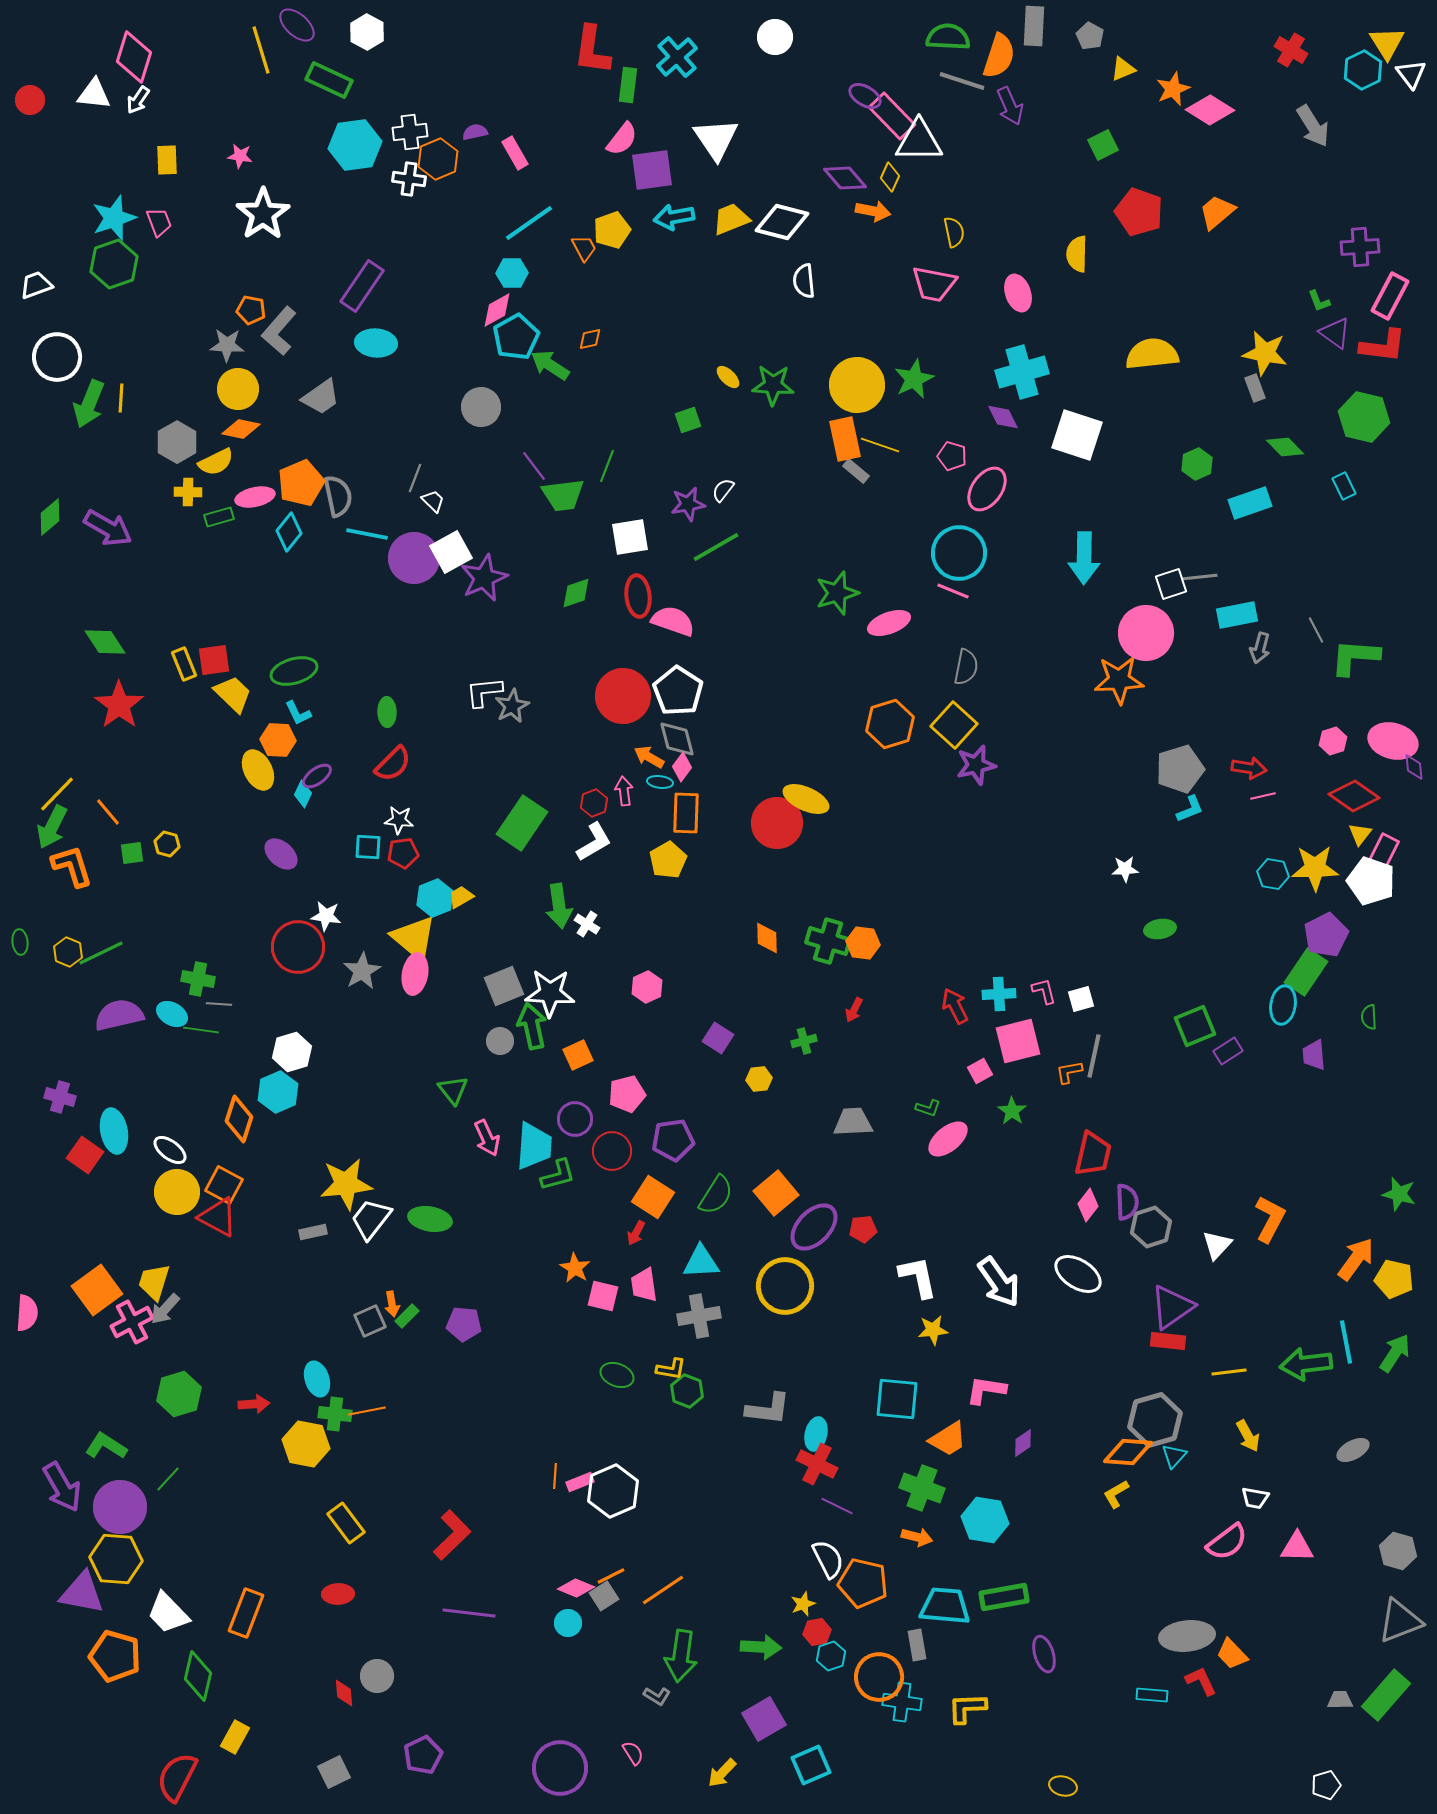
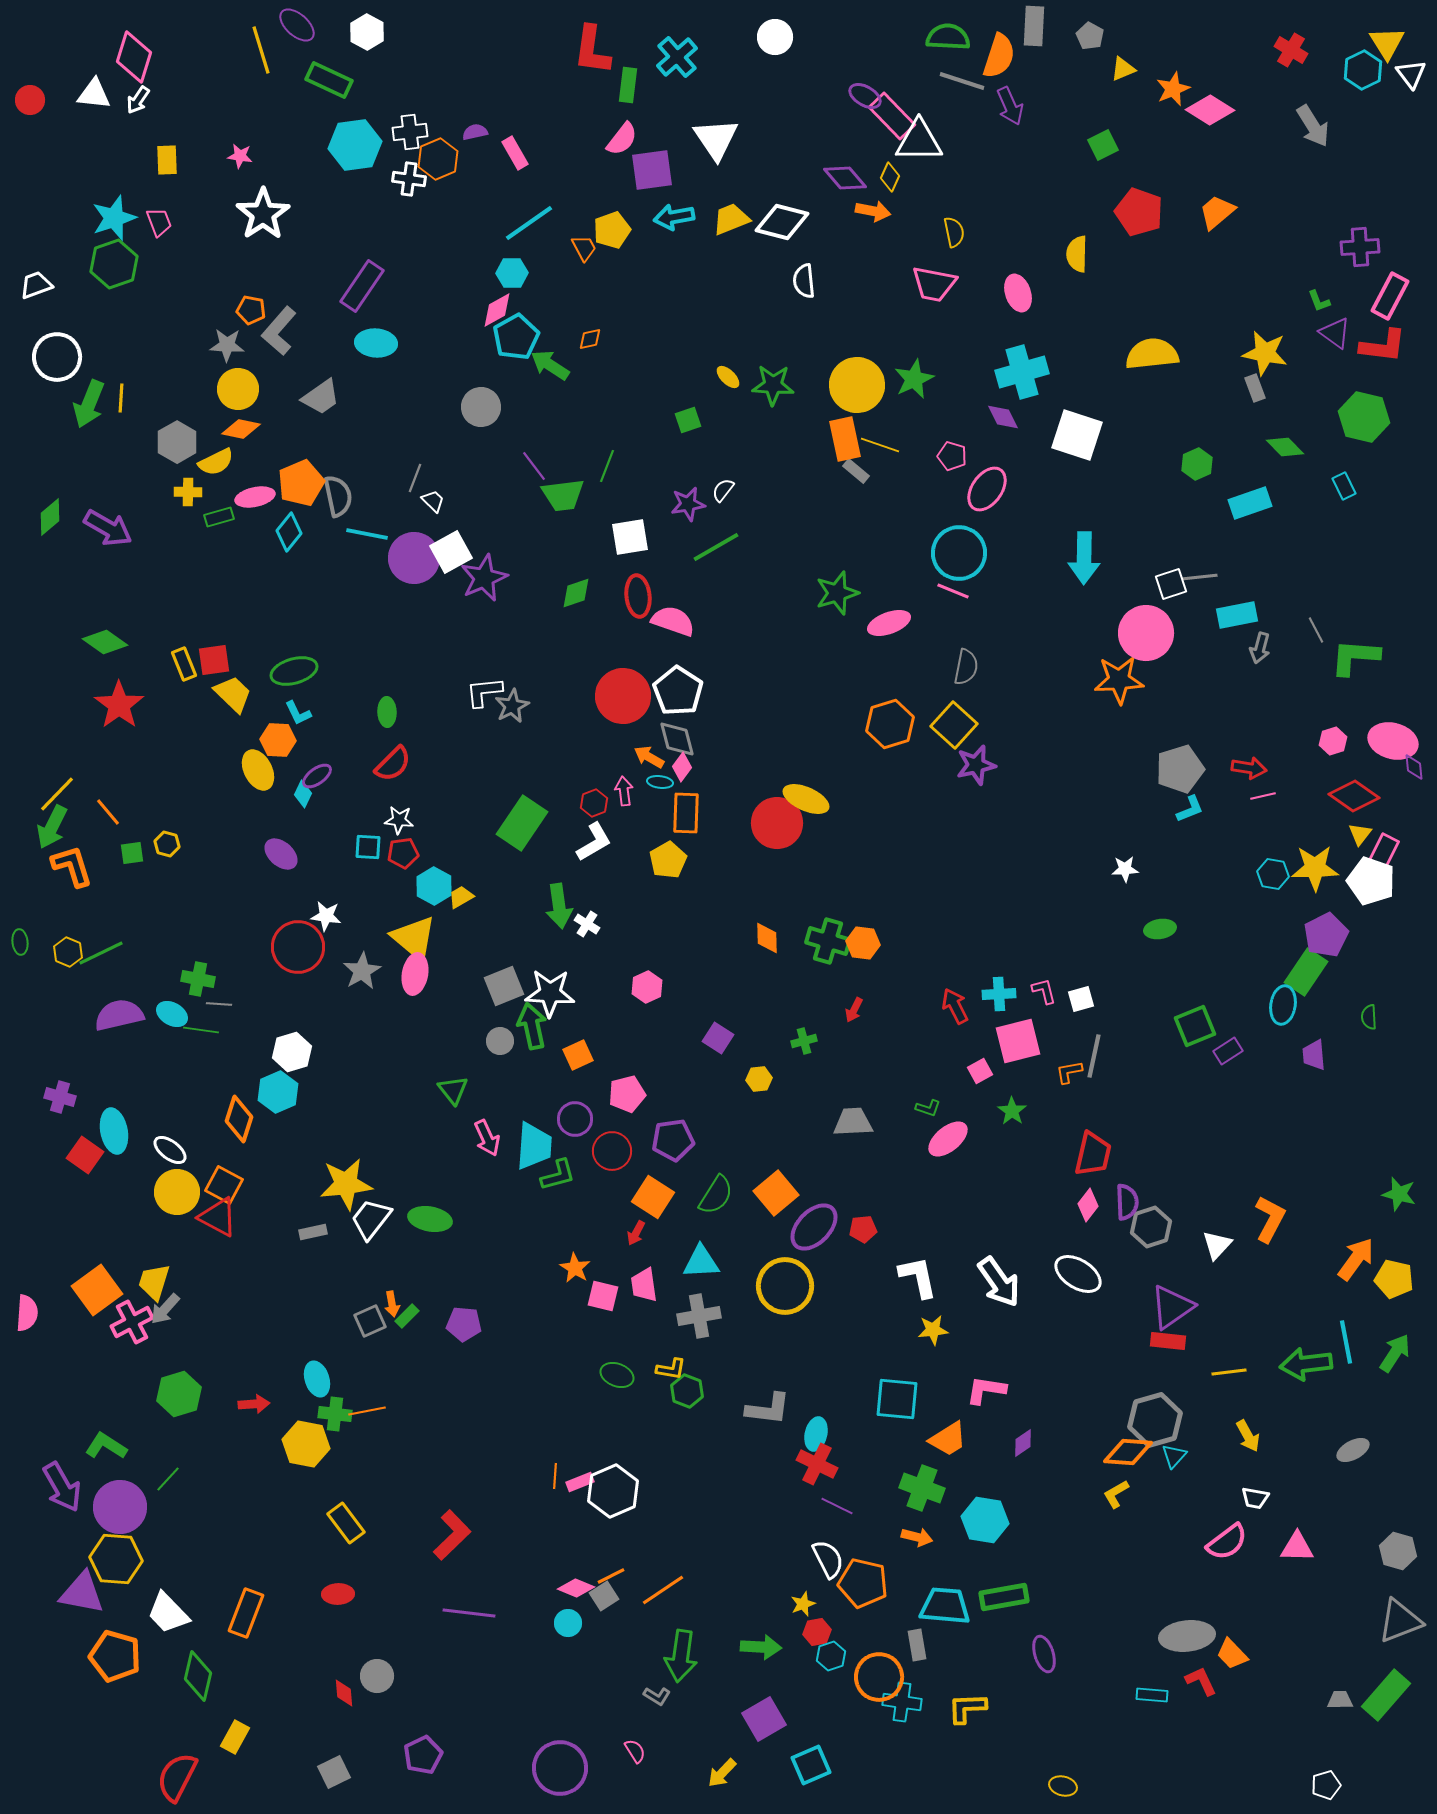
green diamond at (105, 642): rotated 21 degrees counterclockwise
cyan hexagon at (435, 898): moved 1 px left, 12 px up; rotated 9 degrees counterclockwise
pink semicircle at (633, 1753): moved 2 px right, 2 px up
